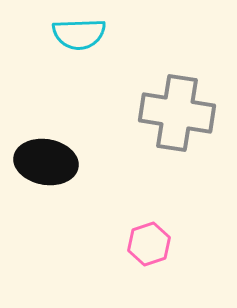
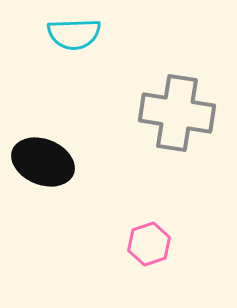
cyan semicircle: moved 5 px left
black ellipse: moved 3 px left; rotated 12 degrees clockwise
